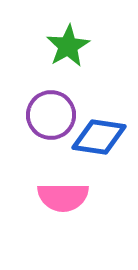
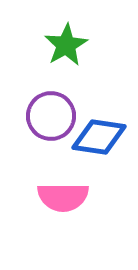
green star: moved 2 px left, 1 px up
purple circle: moved 1 px down
